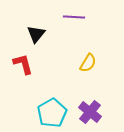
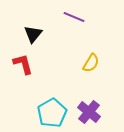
purple line: rotated 20 degrees clockwise
black triangle: moved 3 px left
yellow semicircle: moved 3 px right
purple cross: moved 1 px left
